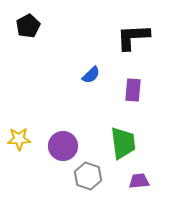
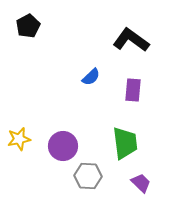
black L-shape: moved 2 px left, 3 px down; rotated 39 degrees clockwise
blue semicircle: moved 2 px down
yellow star: rotated 10 degrees counterclockwise
green trapezoid: moved 2 px right
gray hexagon: rotated 16 degrees counterclockwise
purple trapezoid: moved 2 px right, 2 px down; rotated 50 degrees clockwise
